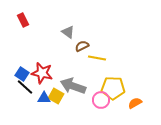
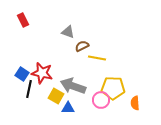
gray triangle: rotated 16 degrees counterclockwise
black line: moved 4 px right, 2 px down; rotated 60 degrees clockwise
blue triangle: moved 24 px right, 10 px down
orange semicircle: rotated 64 degrees counterclockwise
